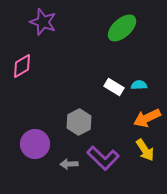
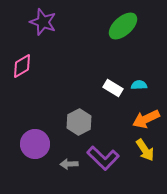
green ellipse: moved 1 px right, 2 px up
white rectangle: moved 1 px left, 1 px down
orange arrow: moved 1 px left, 1 px down
